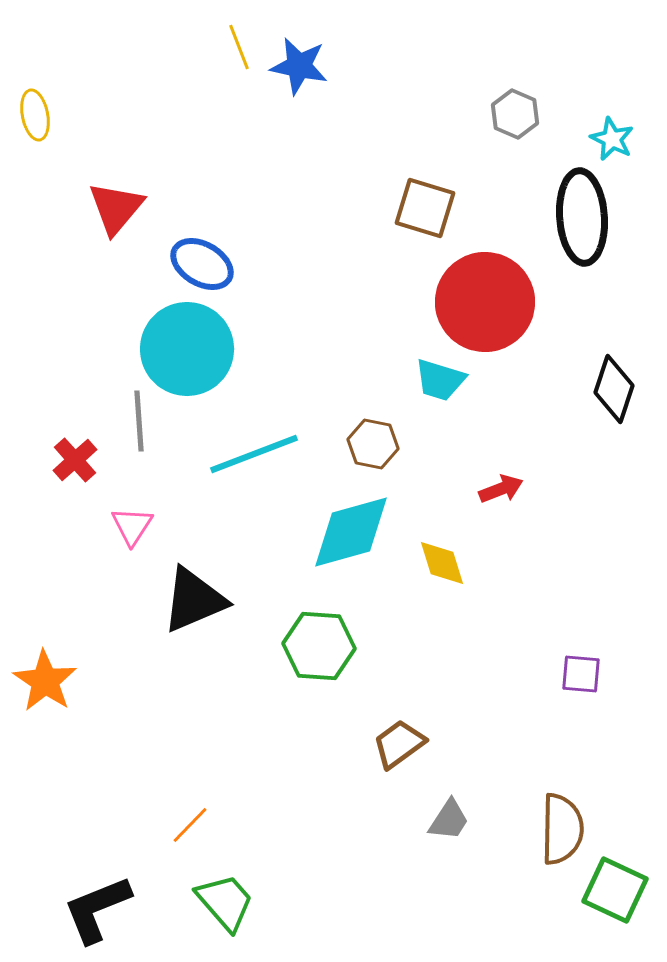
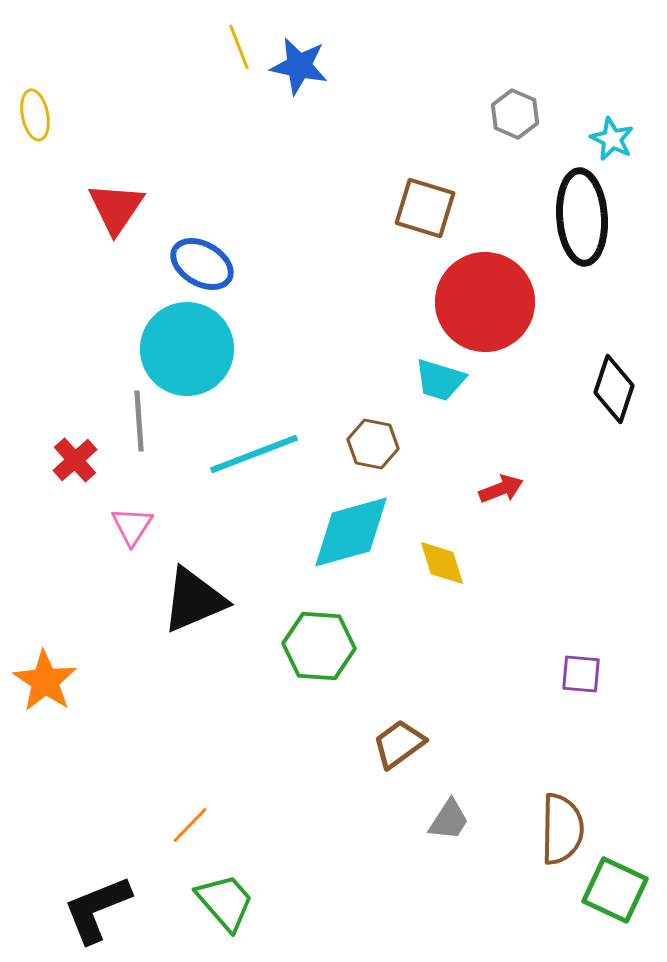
red triangle: rotated 6 degrees counterclockwise
